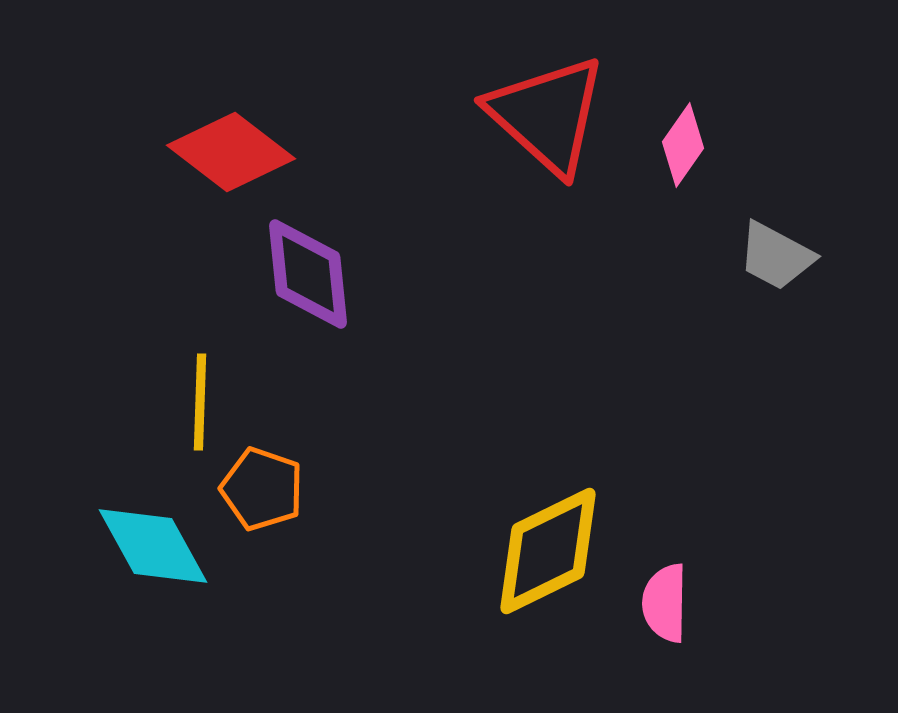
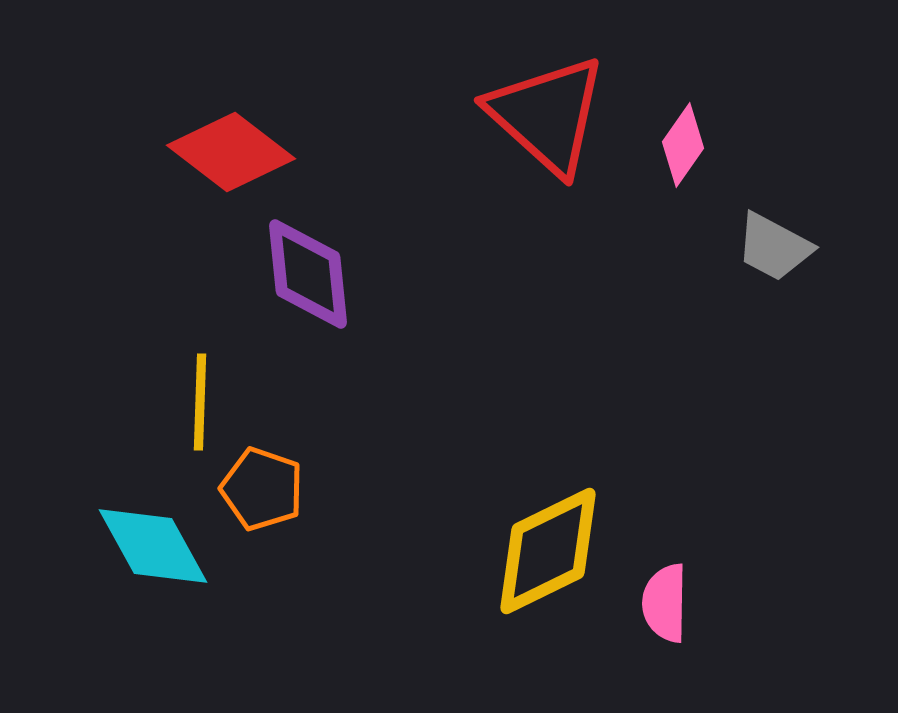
gray trapezoid: moved 2 px left, 9 px up
